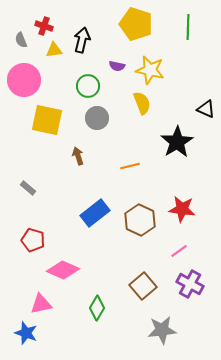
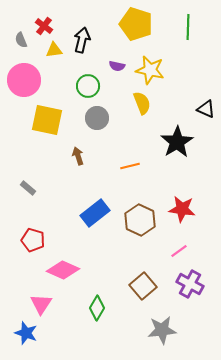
red cross: rotated 18 degrees clockwise
pink triangle: rotated 45 degrees counterclockwise
